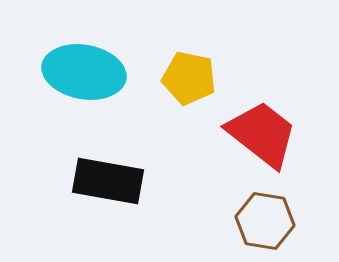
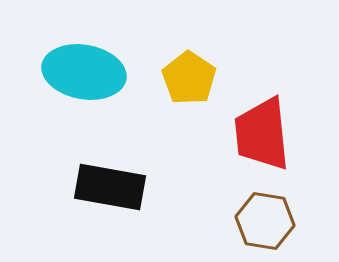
yellow pentagon: rotated 22 degrees clockwise
red trapezoid: rotated 134 degrees counterclockwise
black rectangle: moved 2 px right, 6 px down
